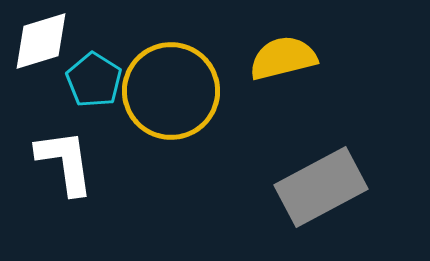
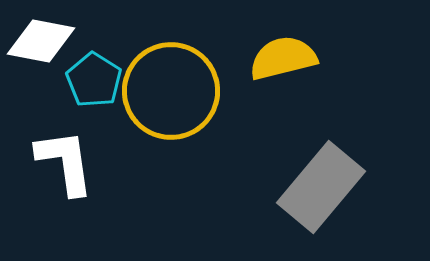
white diamond: rotated 28 degrees clockwise
gray rectangle: rotated 22 degrees counterclockwise
